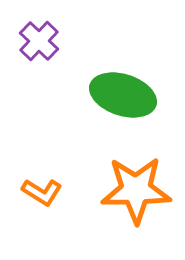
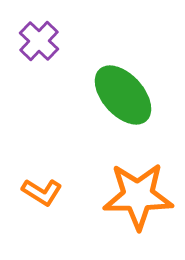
green ellipse: rotated 30 degrees clockwise
orange star: moved 2 px right, 6 px down
